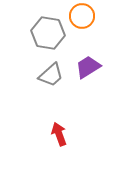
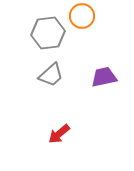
gray hexagon: rotated 16 degrees counterclockwise
purple trapezoid: moved 16 px right, 10 px down; rotated 20 degrees clockwise
red arrow: rotated 110 degrees counterclockwise
